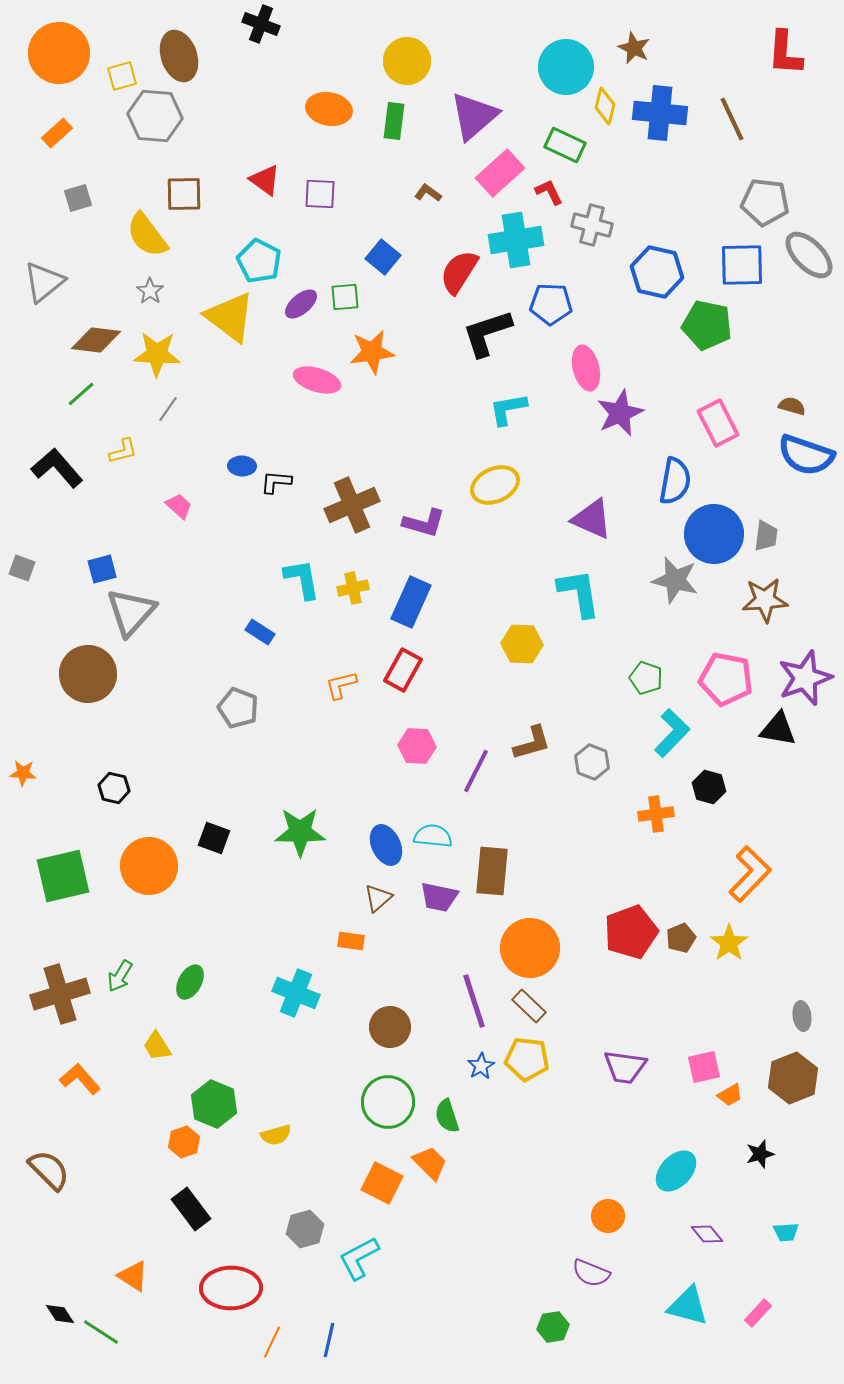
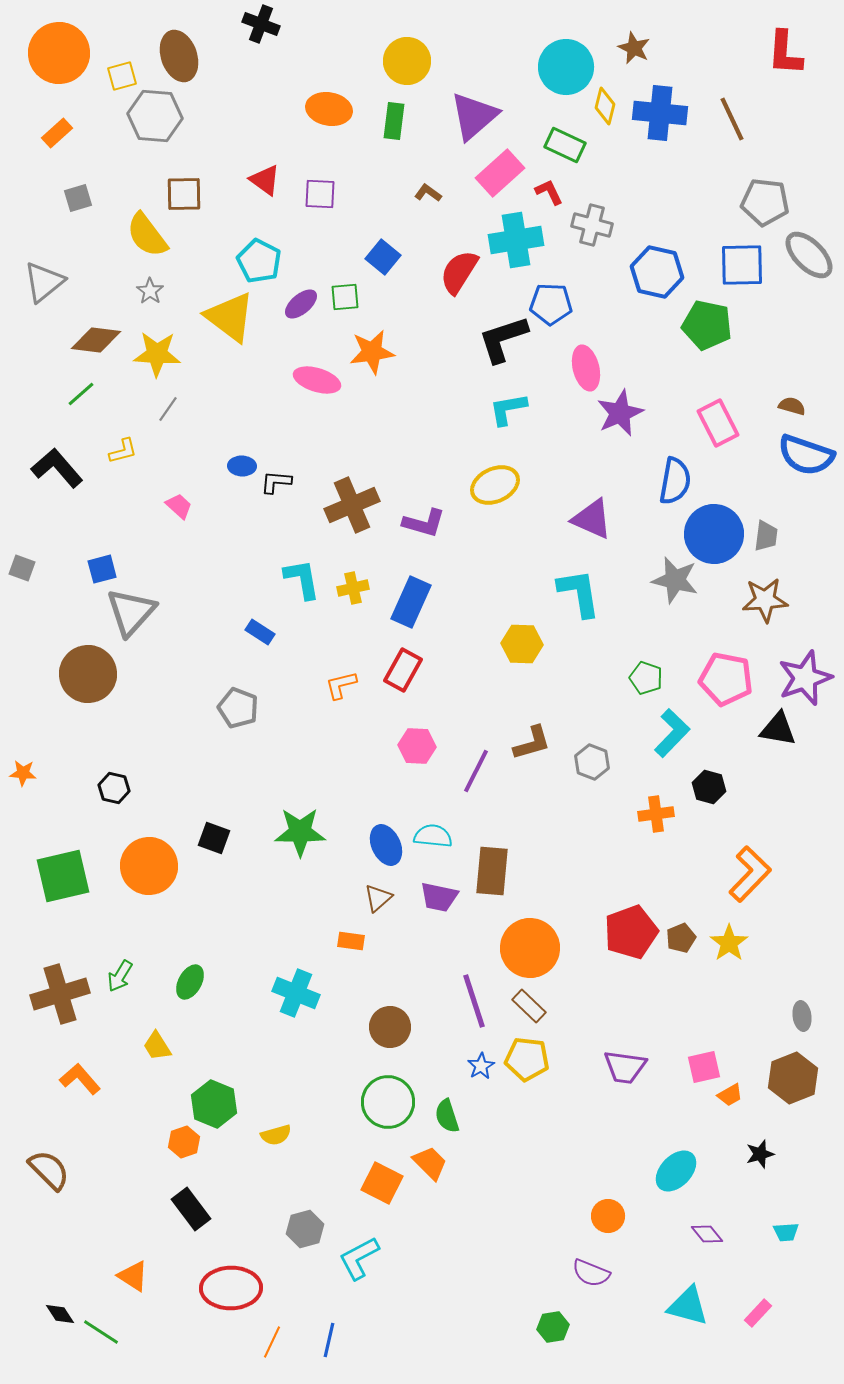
black L-shape at (487, 333): moved 16 px right, 6 px down
